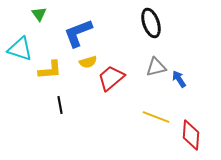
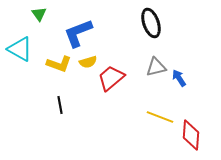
cyan triangle: rotated 12 degrees clockwise
yellow L-shape: moved 9 px right, 6 px up; rotated 25 degrees clockwise
blue arrow: moved 1 px up
yellow line: moved 4 px right
